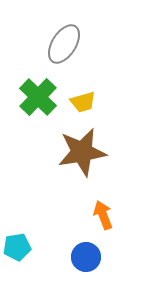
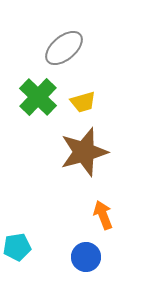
gray ellipse: moved 4 px down; rotated 18 degrees clockwise
brown star: moved 2 px right; rotated 6 degrees counterclockwise
